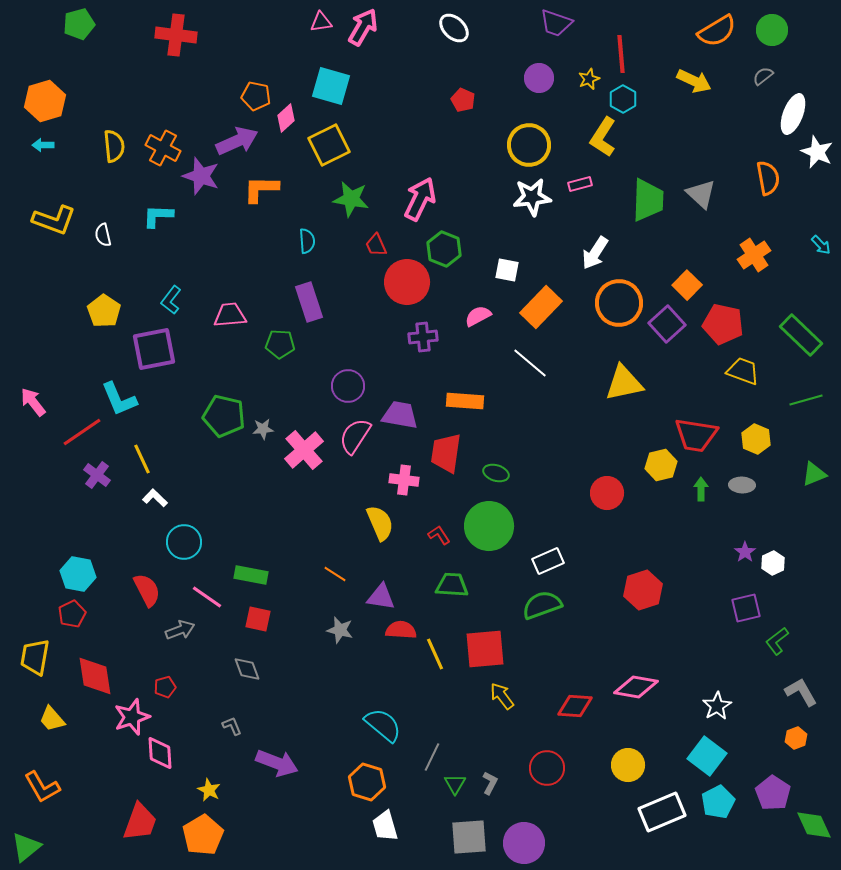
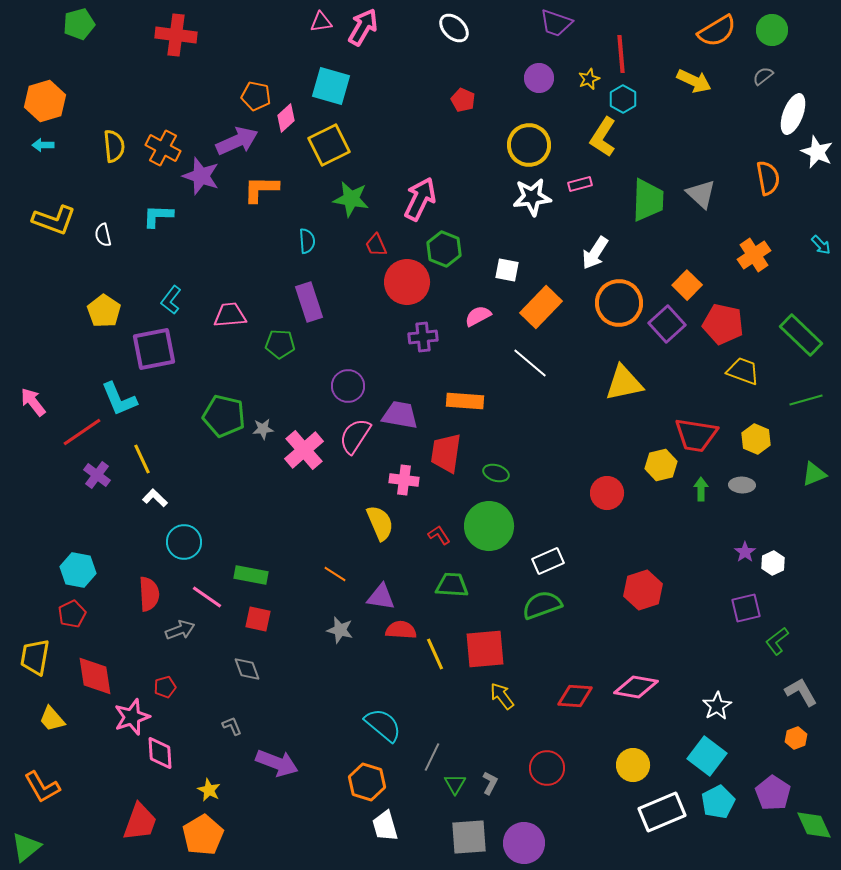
cyan hexagon at (78, 574): moved 4 px up
red semicircle at (147, 590): moved 2 px right, 4 px down; rotated 24 degrees clockwise
red diamond at (575, 706): moved 10 px up
yellow circle at (628, 765): moved 5 px right
